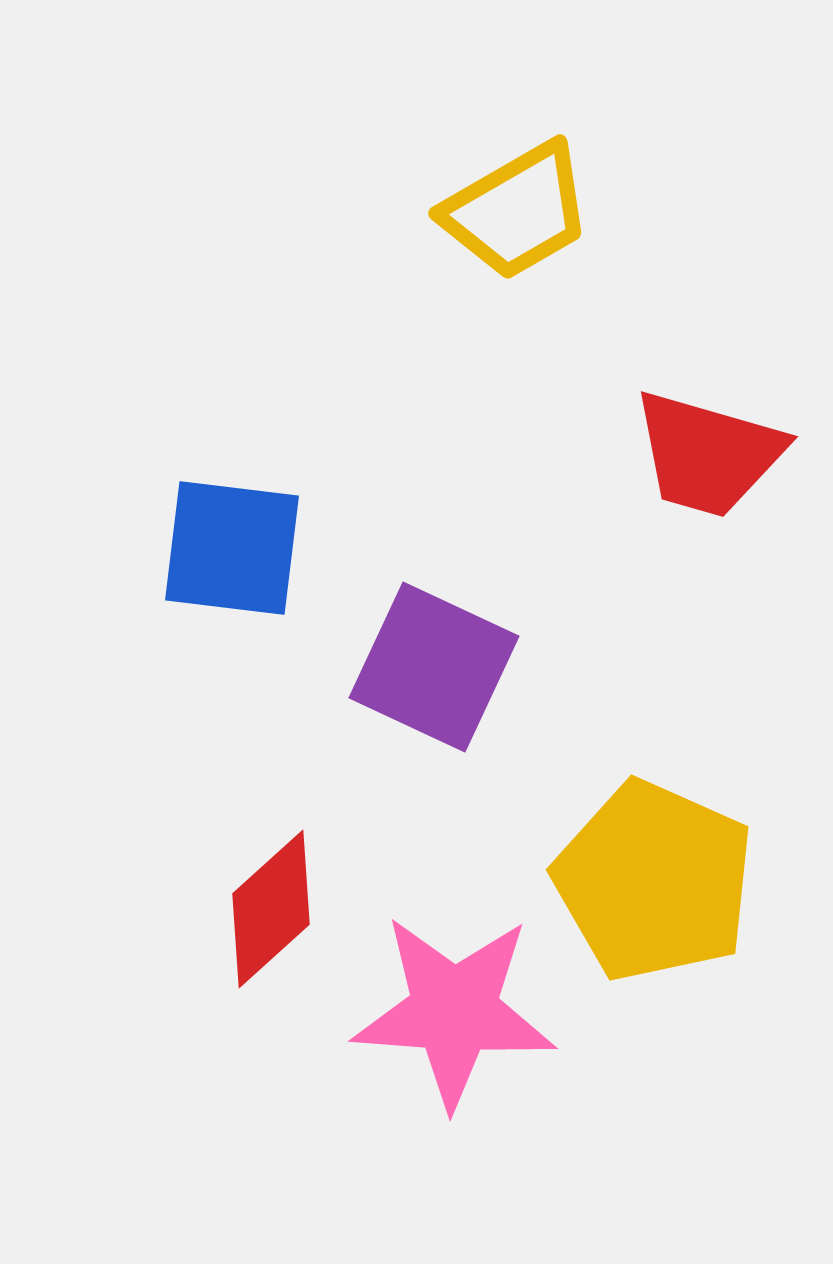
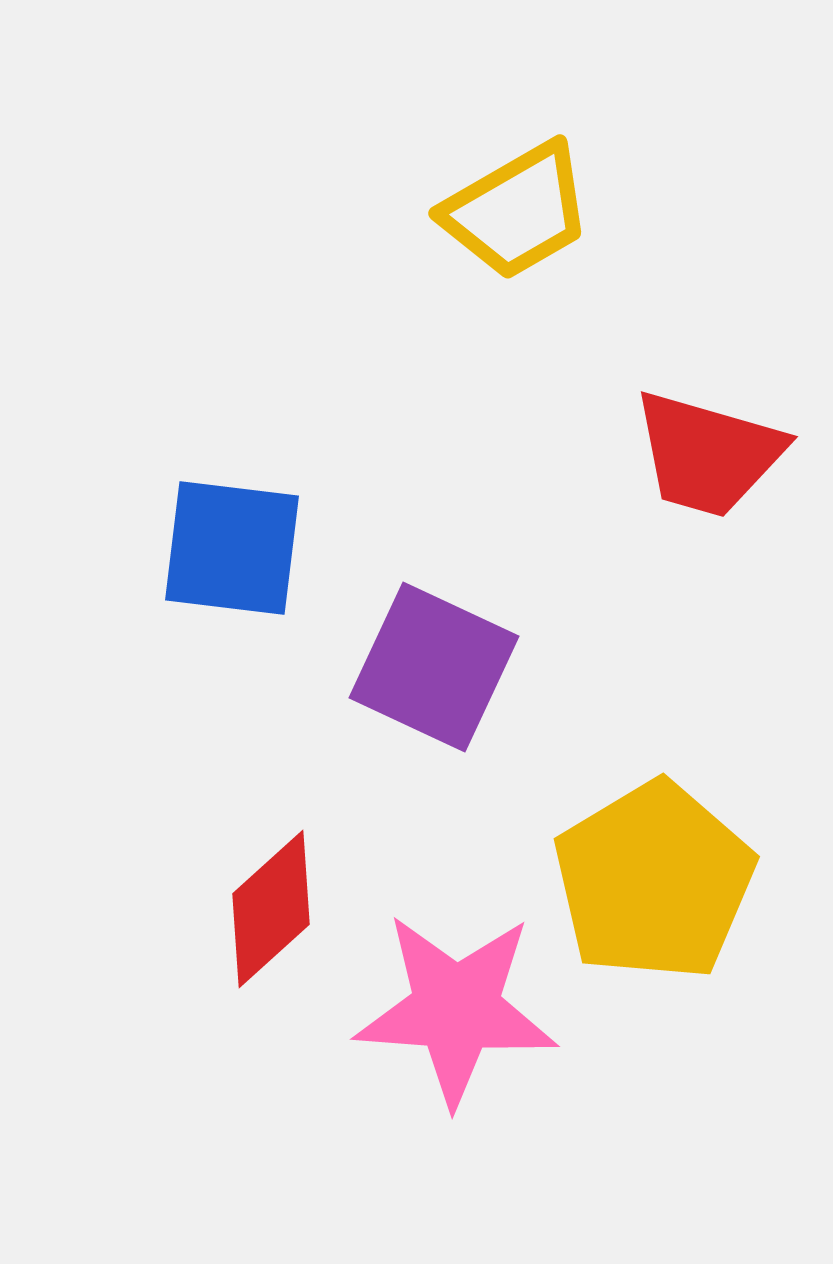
yellow pentagon: rotated 17 degrees clockwise
pink star: moved 2 px right, 2 px up
